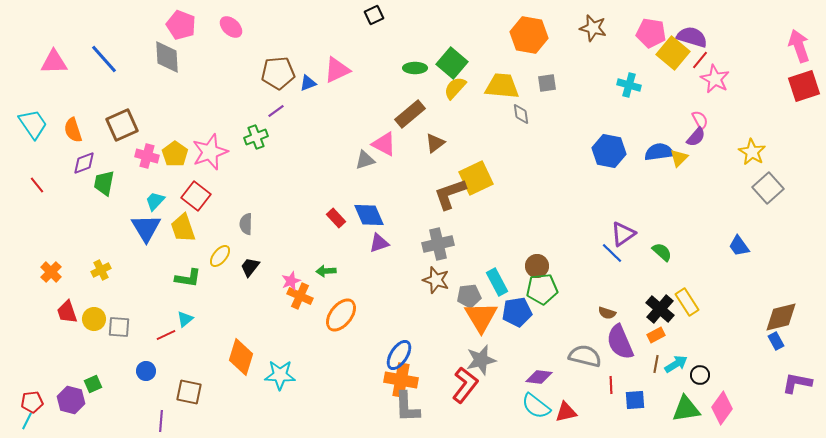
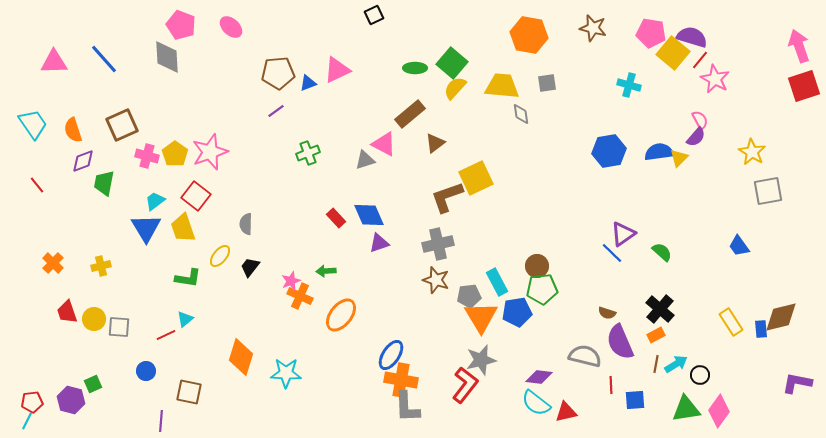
green cross at (256, 137): moved 52 px right, 16 px down
blue hexagon at (609, 151): rotated 20 degrees counterclockwise
purple diamond at (84, 163): moved 1 px left, 2 px up
gray square at (768, 188): moved 3 px down; rotated 32 degrees clockwise
brown L-shape at (450, 194): moved 3 px left, 3 px down
cyan trapezoid at (155, 201): rotated 10 degrees clockwise
yellow cross at (101, 270): moved 4 px up; rotated 12 degrees clockwise
orange cross at (51, 272): moved 2 px right, 9 px up
yellow rectangle at (687, 302): moved 44 px right, 20 px down
blue rectangle at (776, 341): moved 15 px left, 12 px up; rotated 24 degrees clockwise
blue ellipse at (399, 355): moved 8 px left
cyan star at (280, 375): moved 6 px right, 2 px up
cyan semicircle at (536, 406): moved 3 px up
pink diamond at (722, 408): moved 3 px left, 3 px down
